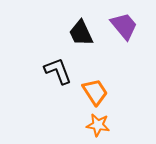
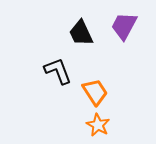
purple trapezoid: rotated 112 degrees counterclockwise
orange star: rotated 20 degrees clockwise
